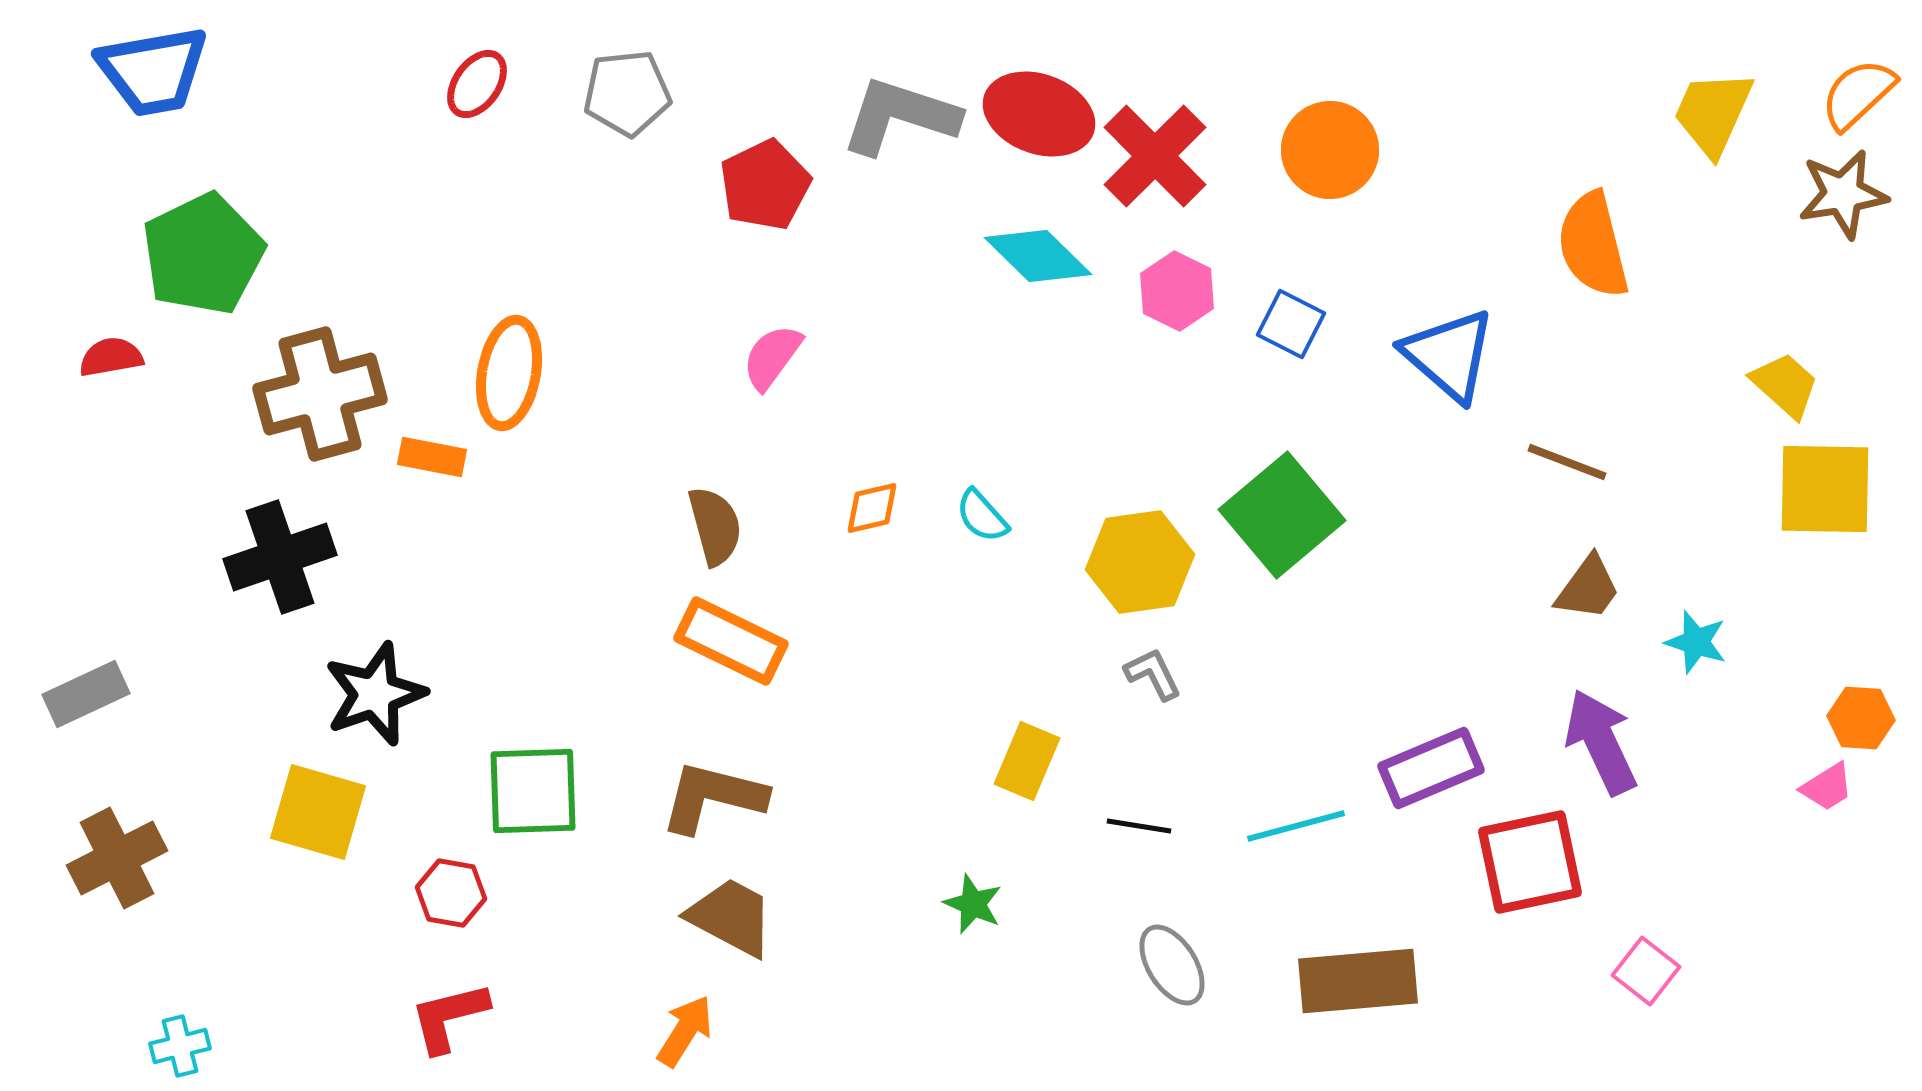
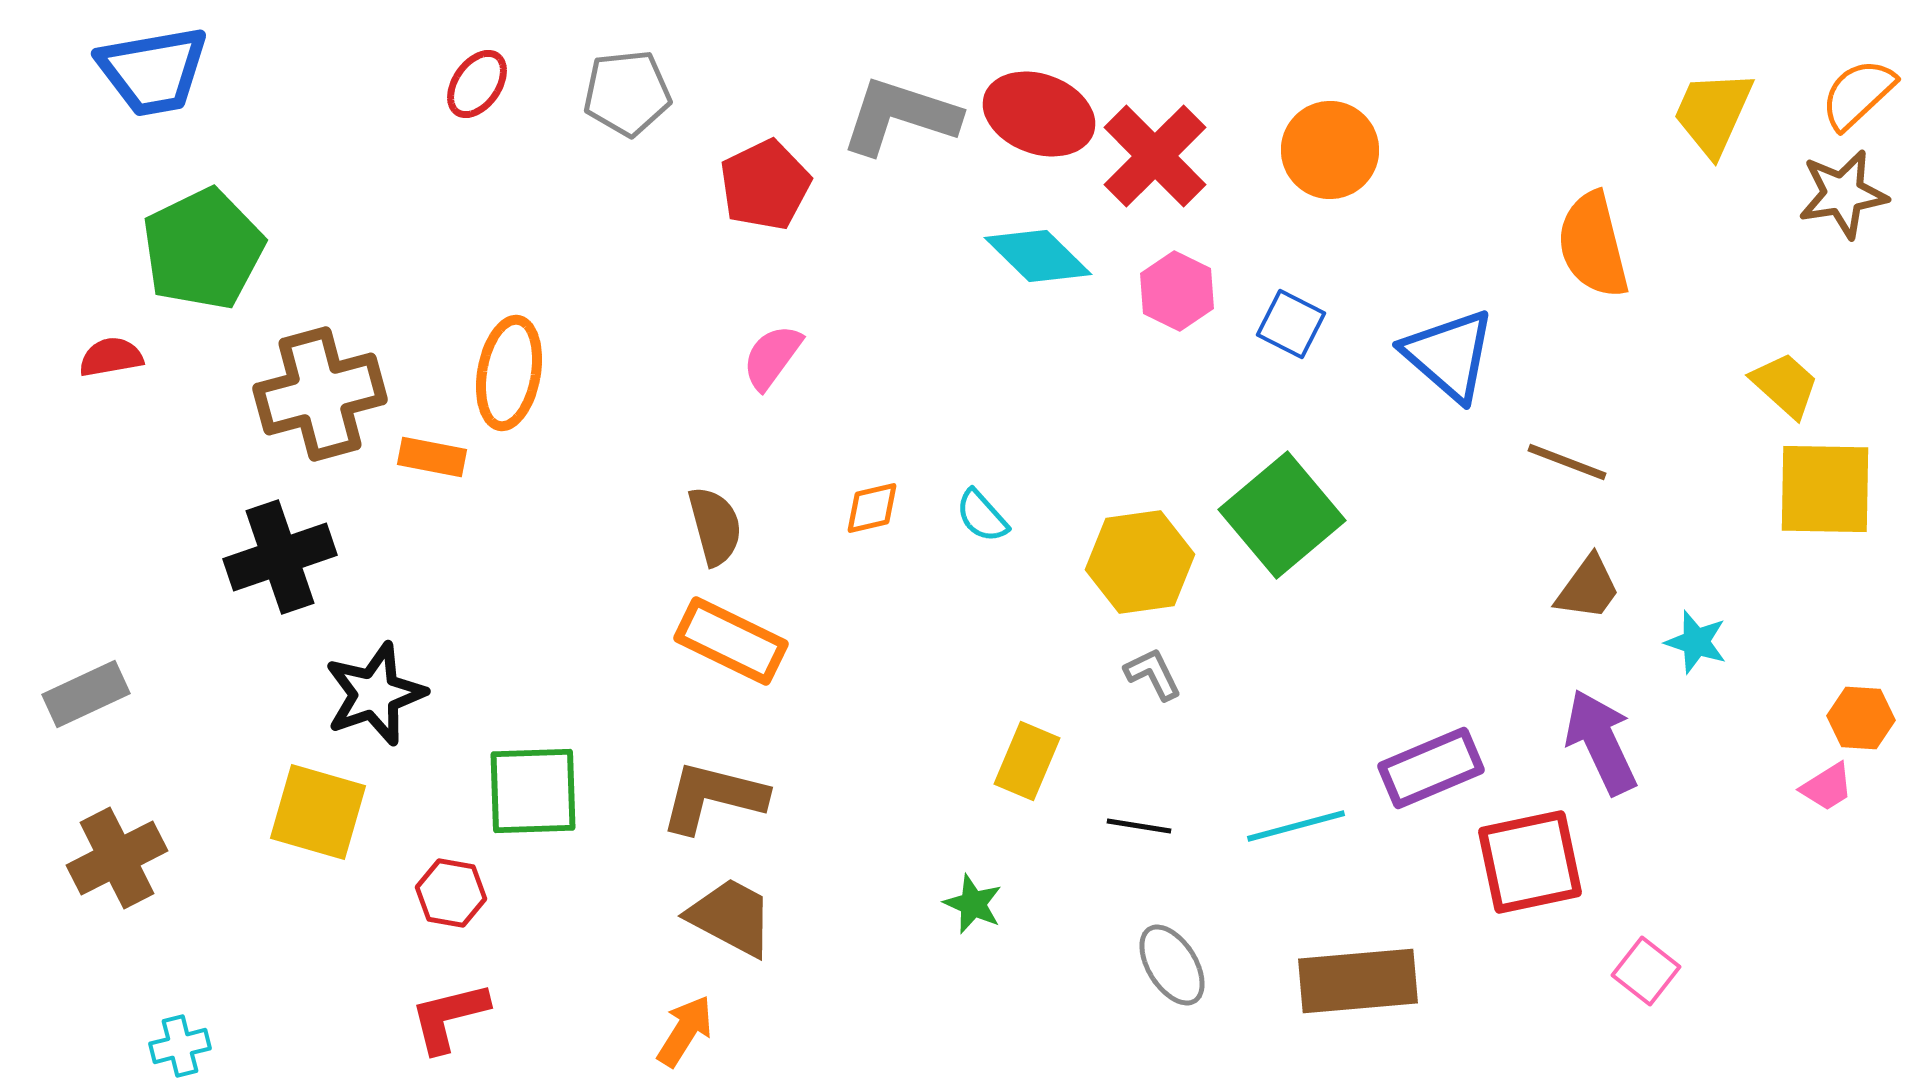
green pentagon at (203, 254): moved 5 px up
